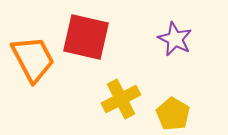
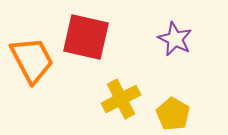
orange trapezoid: moved 1 px left, 1 px down
